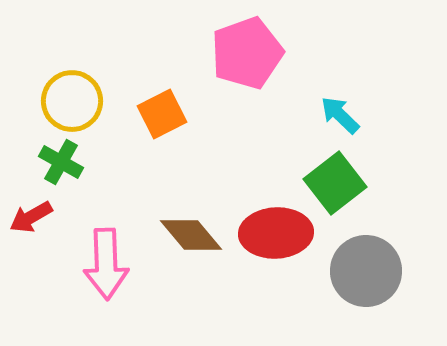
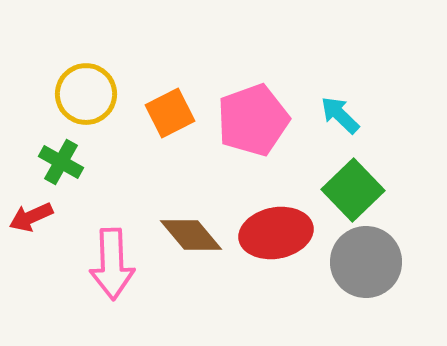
pink pentagon: moved 6 px right, 67 px down
yellow circle: moved 14 px right, 7 px up
orange square: moved 8 px right, 1 px up
green square: moved 18 px right, 7 px down; rotated 6 degrees counterclockwise
red arrow: rotated 6 degrees clockwise
red ellipse: rotated 8 degrees counterclockwise
pink arrow: moved 6 px right
gray circle: moved 9 px up
